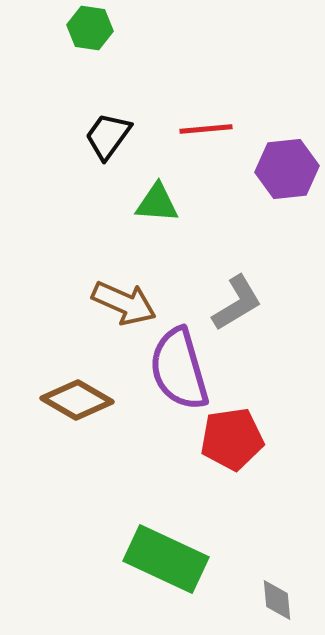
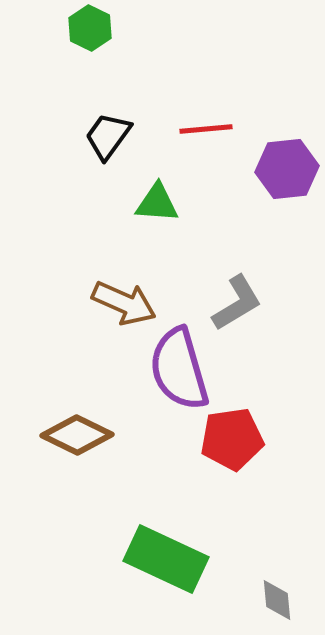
green hexagon: rotated 18 degrees clockwise
brown diamond: moved 35 px down; rotated 4 degrees counterclockwise
